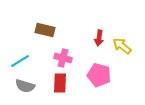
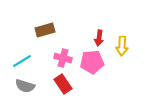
brown rectangle: rotated 30 degrees counterclockwise
yellow arrow: rotated 126 degrees counterclockwise
cyan line: moved 2 px right
pink pentagon: moved 7 px left, 13 px up; rotated 20 degrees counterclockwise
red rectangle: moved 3 px right, 1 px down; rotated 36 degrees counterclockwise
